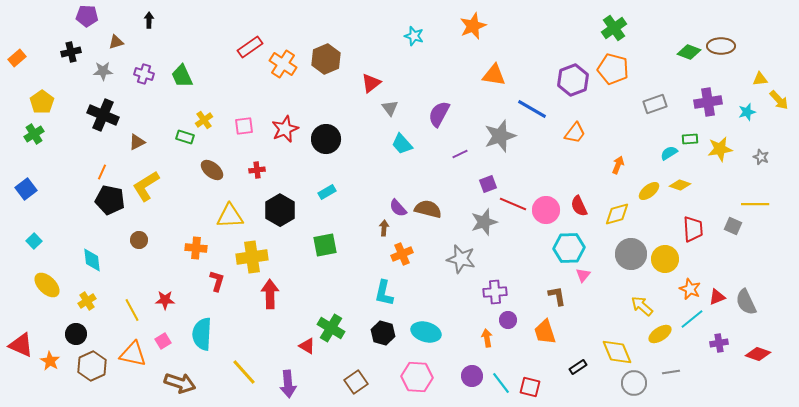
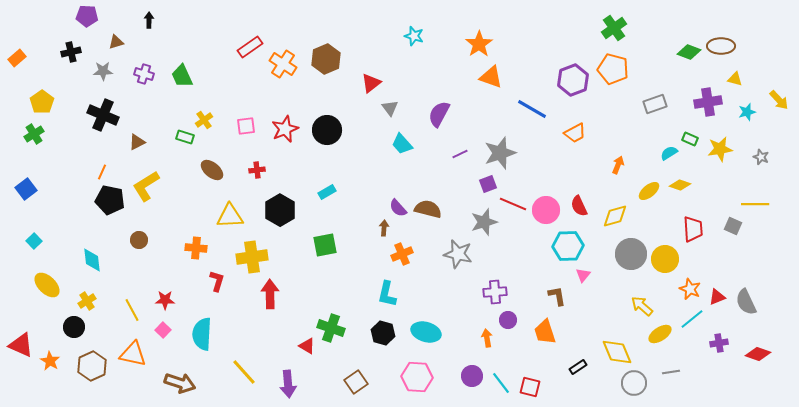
orange star at (473, 26): moved 6 px right, 18 px down; rotated 12 degrees counterclockwise
orange triangle at (494, 75): moved 3 px left, 2 px down; rotated 10 degrees clockwise
yellow triangle at (760, 79): moved 25 px left; rotated 21 degrees clockwise
pink square at (244, 126): moved 2 px right
orange trapezoid at (575, 133): rotated 25 degrees clockwise
gray star at (500, 136): moved 17 px down
black circle at (326, 139): moved 1 px right, 9 px up
green rectangle at (690, 139): rotated 28 degrees clockwise
yellow diamond at (617, 214): moved 2 px left, 2 px down
cyan hexagon at (569, 248): moved 1 px left, 2 px up
gray star at (461, 259): moved 3 px left, 5 px up
cyan L-shape at (384, 293): moved 3 px right, 1 px down
green cross at (331, 328): rotated 12 degrees counterclockwise
black circle at (76, 334): moved 2 px left, 7 px up
pink square at (163, 341): moved 11 px up; rotated 14 degrees counterclockwise
